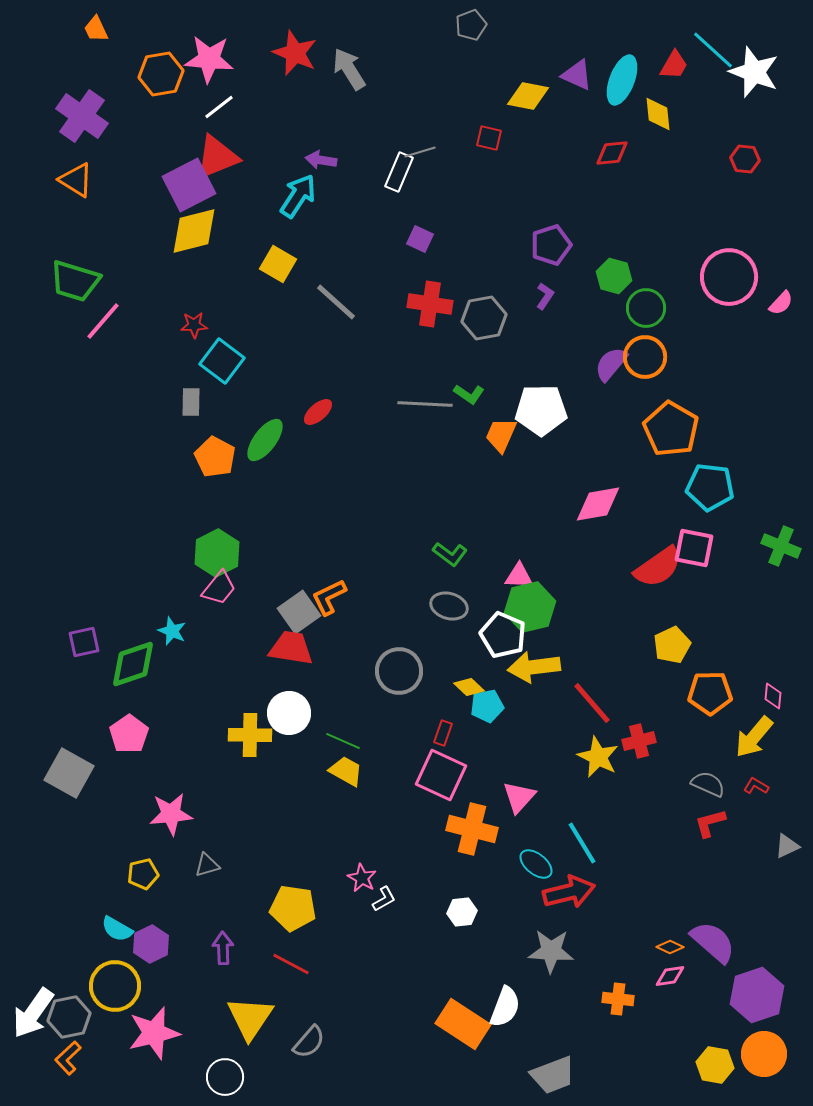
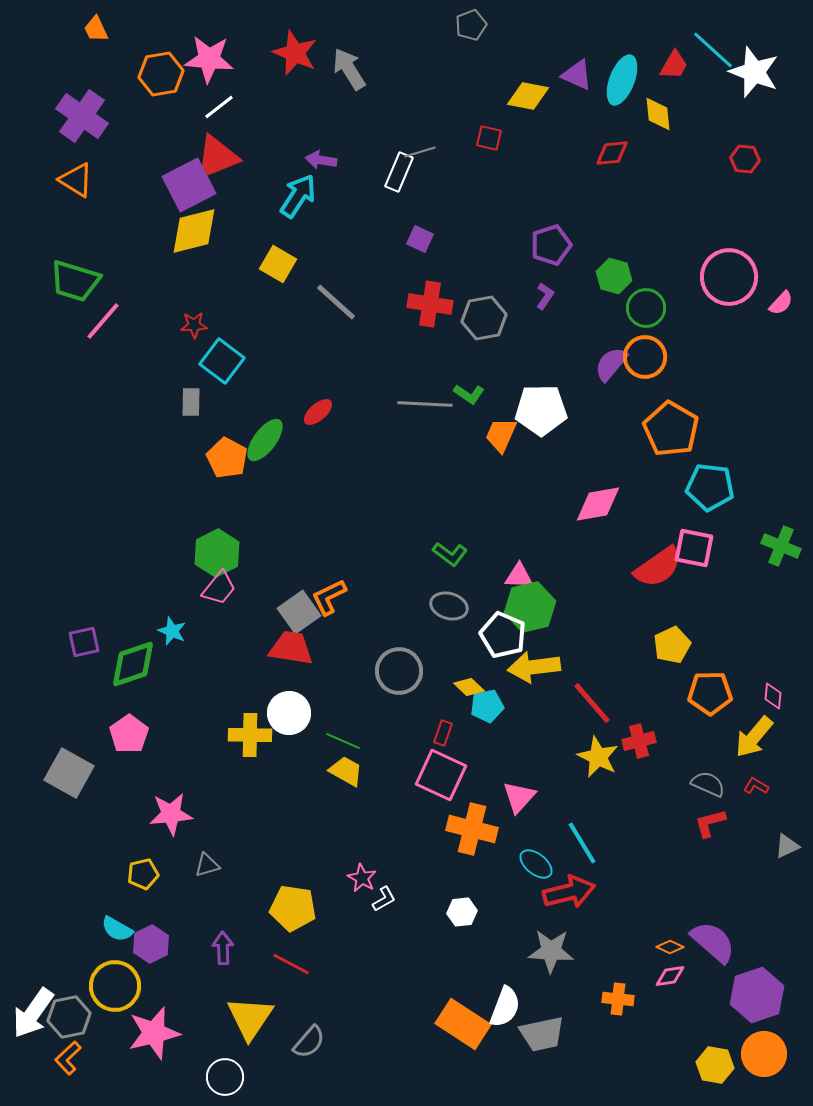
orange pentagon at (215, 457): moved 12 px right, 1 px down
gray trapezoid at (553, 1075): moved 11 px left, 41 px up; rotated 9 degrees clockwise
